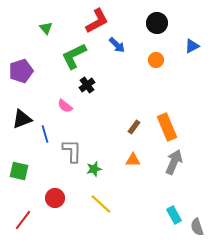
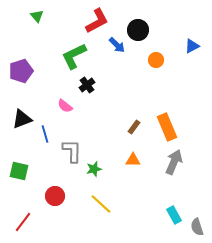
black circle: moved 19 px left, 7 px down
green triangle: moved 9 px left, 12 px up
red circle: moved 2 px up
red line: moved 2 px down
